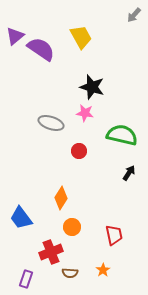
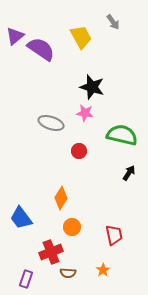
gray arrow: moved 21 px left, 7 px down; rotated 77 degrees counterclockwise
brown semicircle: moved 2 px left
